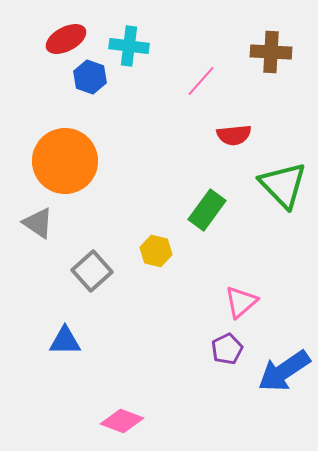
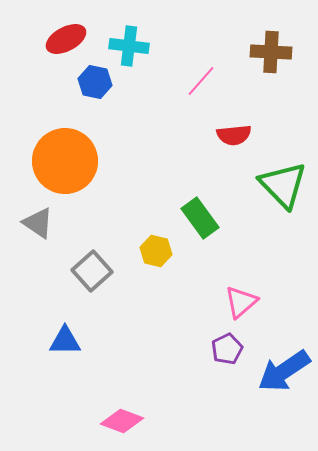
blue hexagon: moved 5 px right, 5 px down; rotated 8 degrees counterclockwise
green rectangle: moved 7 px left, 8 px down; rotated 72 degrees counterclockwise
